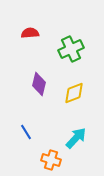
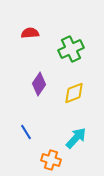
purple diamond: rotated 20 degrees clockwise
